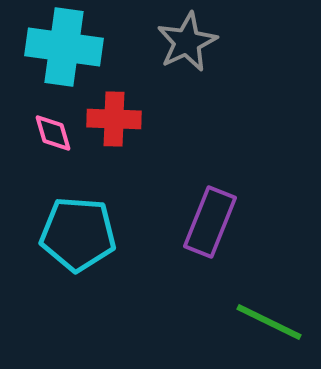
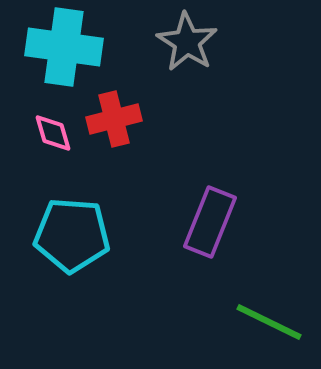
gray star: rotated 14 degrees counterclockwise
red cross: rotated 16 degrees counterclockwise
cyan pentagon: moved 6 px left, 1 px down
